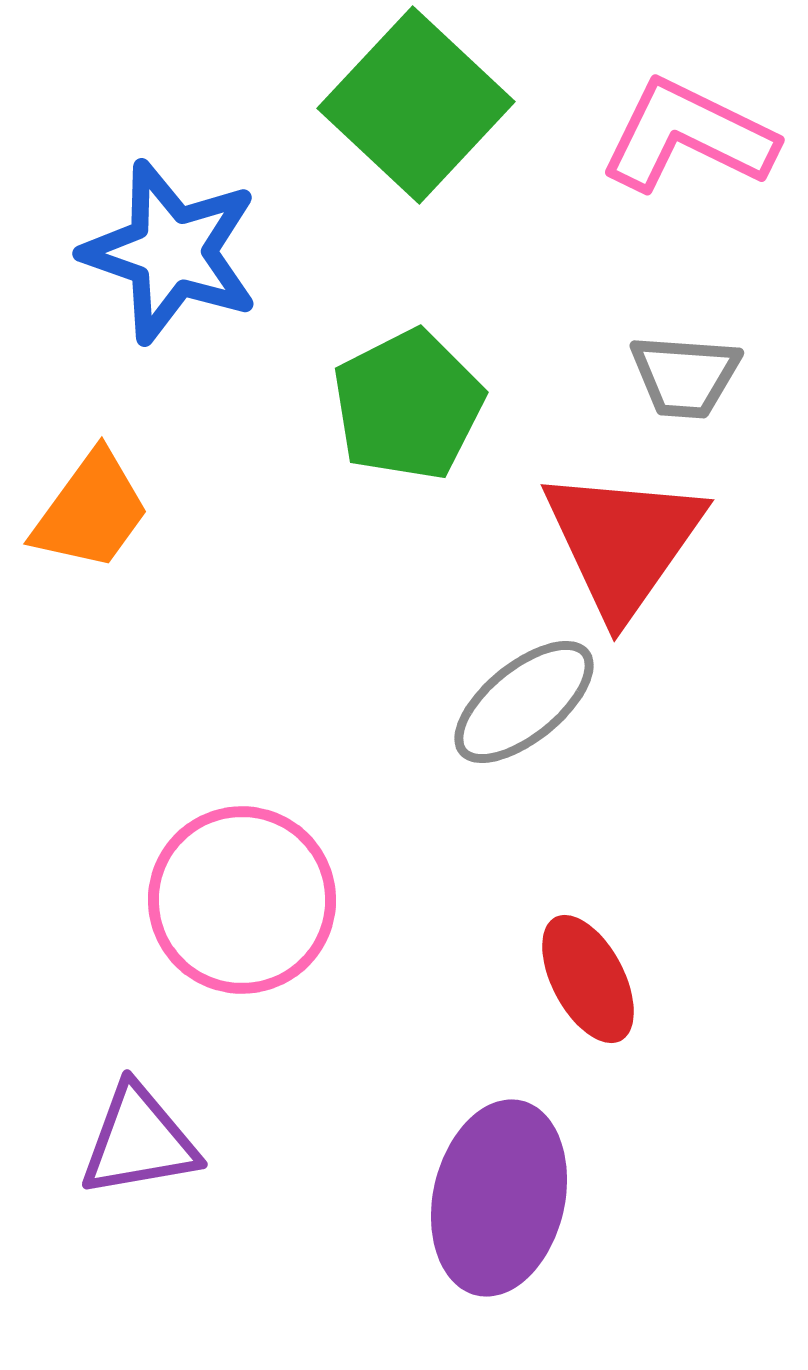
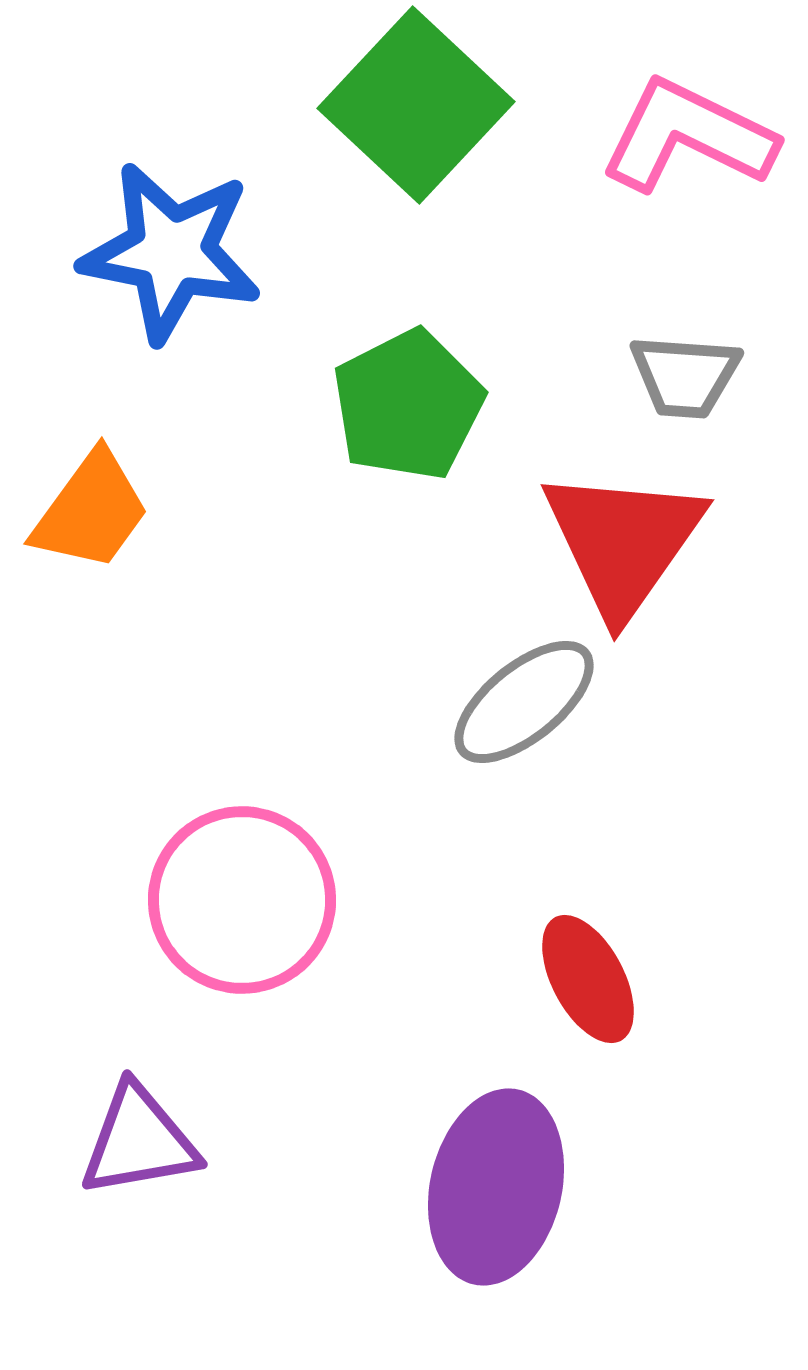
blue star: rotated 8 degrees counterclockwise
purple ellipse: moved 3 px left, 11 px up
